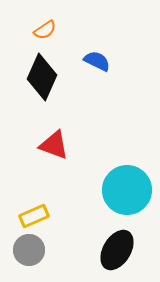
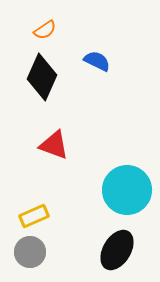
gray circle: moved 1 px right, 2 px down
